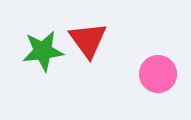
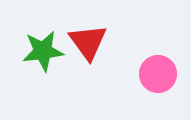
red triangle: moved 2 px down
